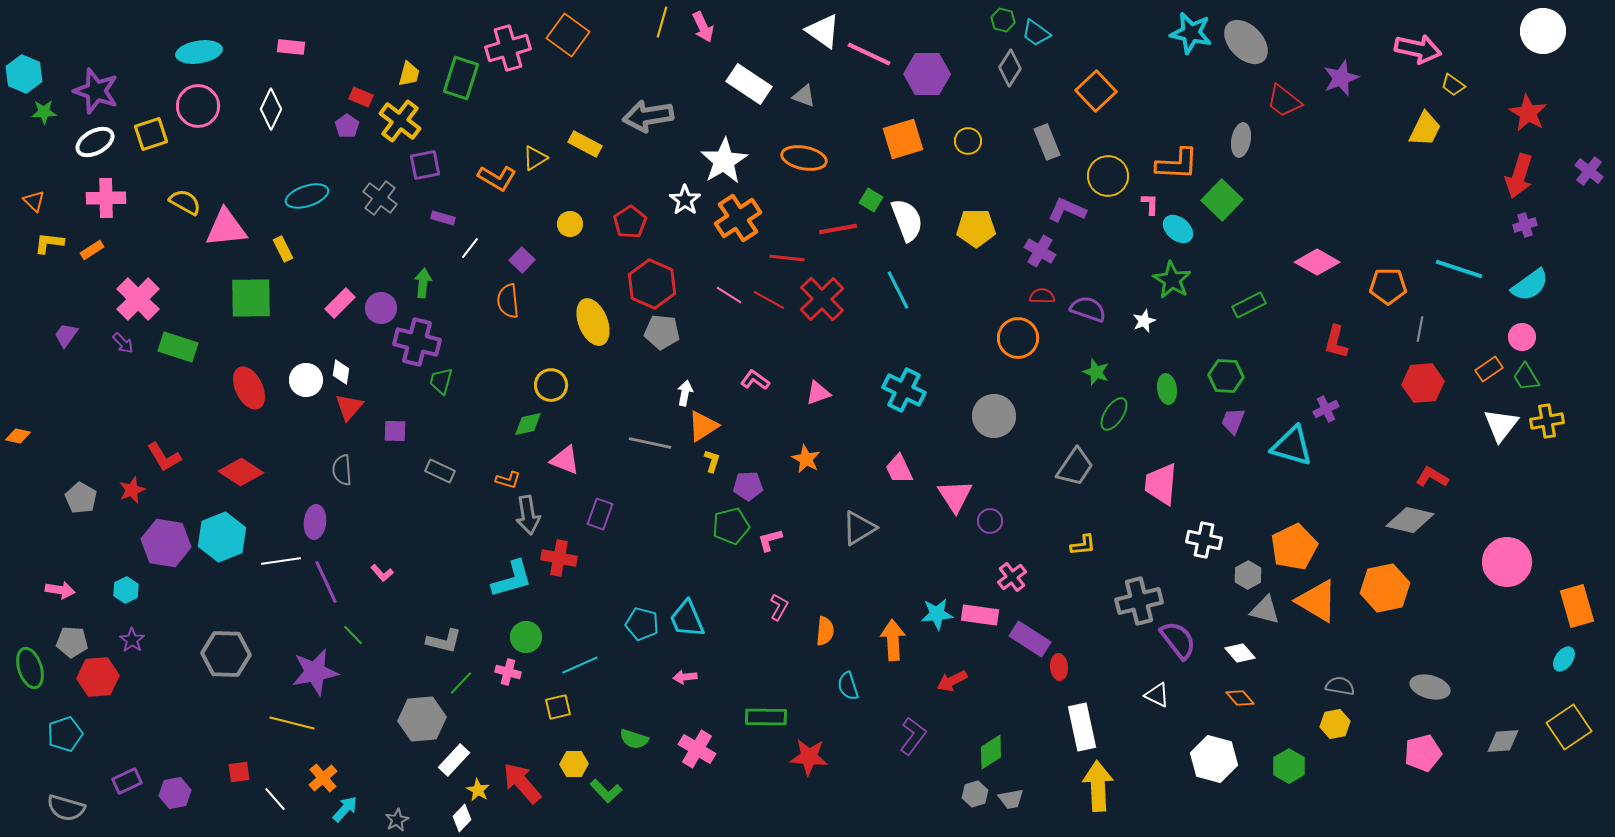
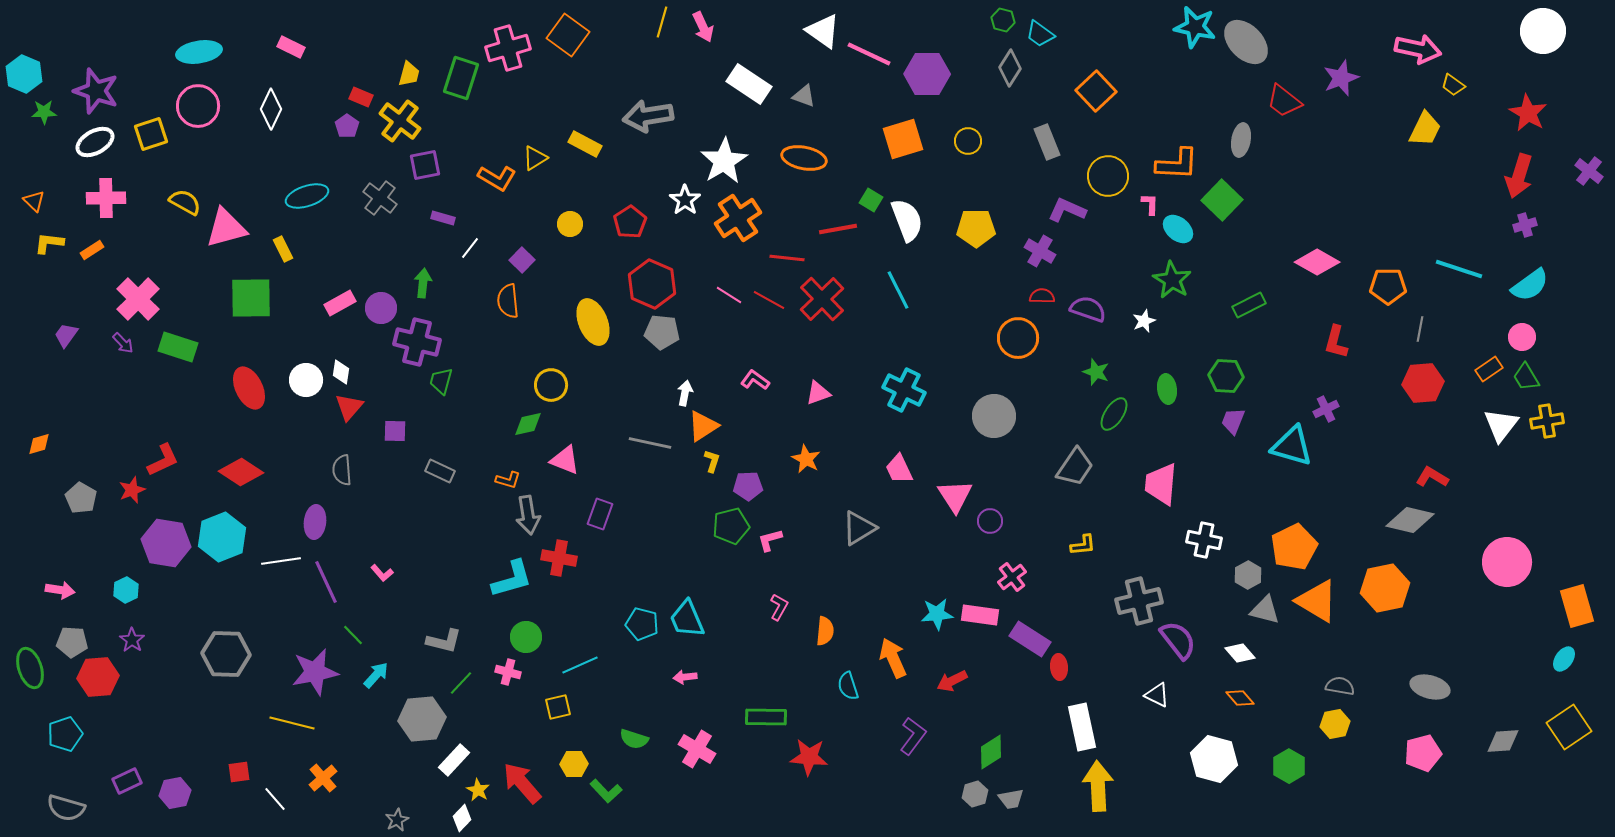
cyan trapezoid at (1036, 33): moved 4 px right, 1 px down
cyan star at (1191, 33): moved 4 px right, 6 px up
pink rectangle at (291, 47): rotated 20 degrees clockwise
pink triangle at (226, 228): rotated 9 degrees counterclockwise
pink rectangle at (340, 303): rotated 16 degrees clockwise
orange diamond at (18, 436): moved 21 px right, 8 px down; rotated 30 degrees counterclockwise
red L-shape at (164, 457): moved 1 px left, 3 px down; rotated 84 degrees counterclockwise
orange arrow at (893, 640): moved 18 px down; rotated 21 degrees counterclockwise
cyan arrow at (345, 809): moved 31 px right, 134 px up
